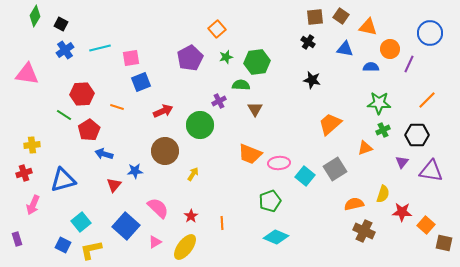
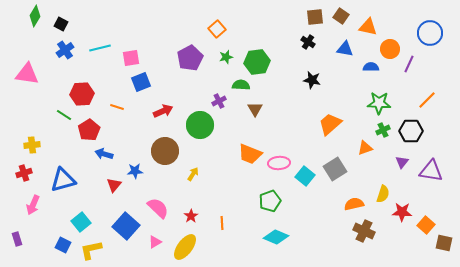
black hexagon at (417, 135): moved 6 px left, 4 px up
